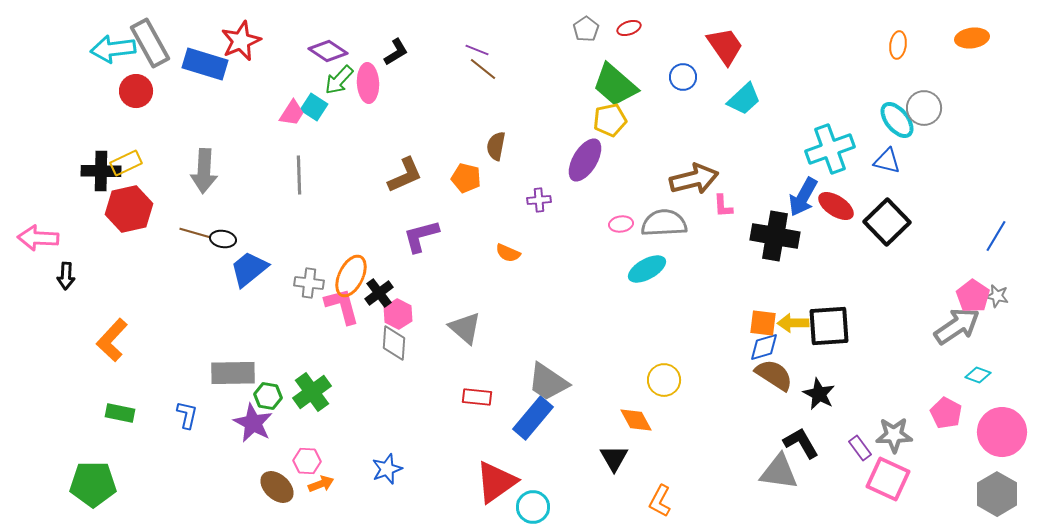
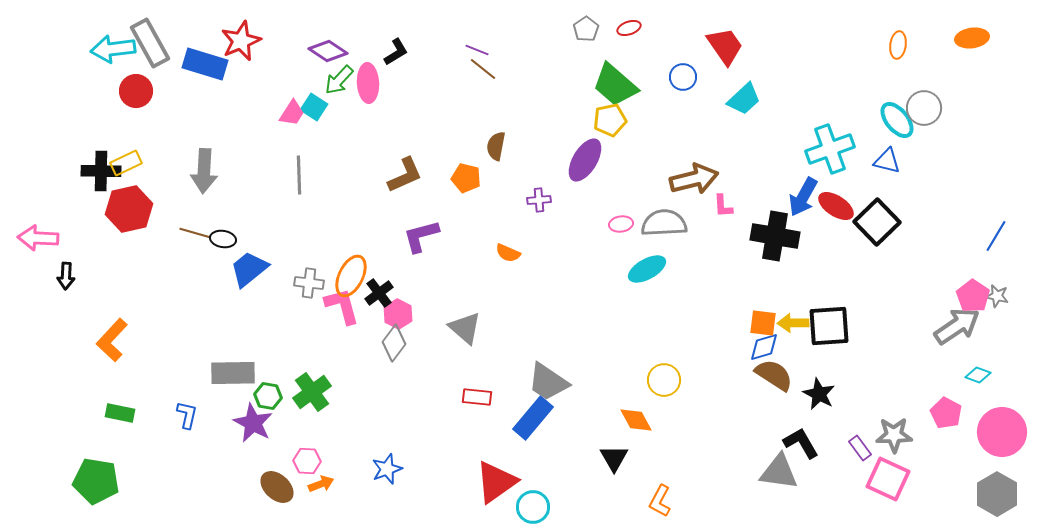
black square at (887, 222): moved 10 px left
gray diamond at (394, 343): rotated 33 degrees clockwise
green pentagon at (93, 484): moved 3 px right, 3 px up; rotated 9 degrees clockwise
